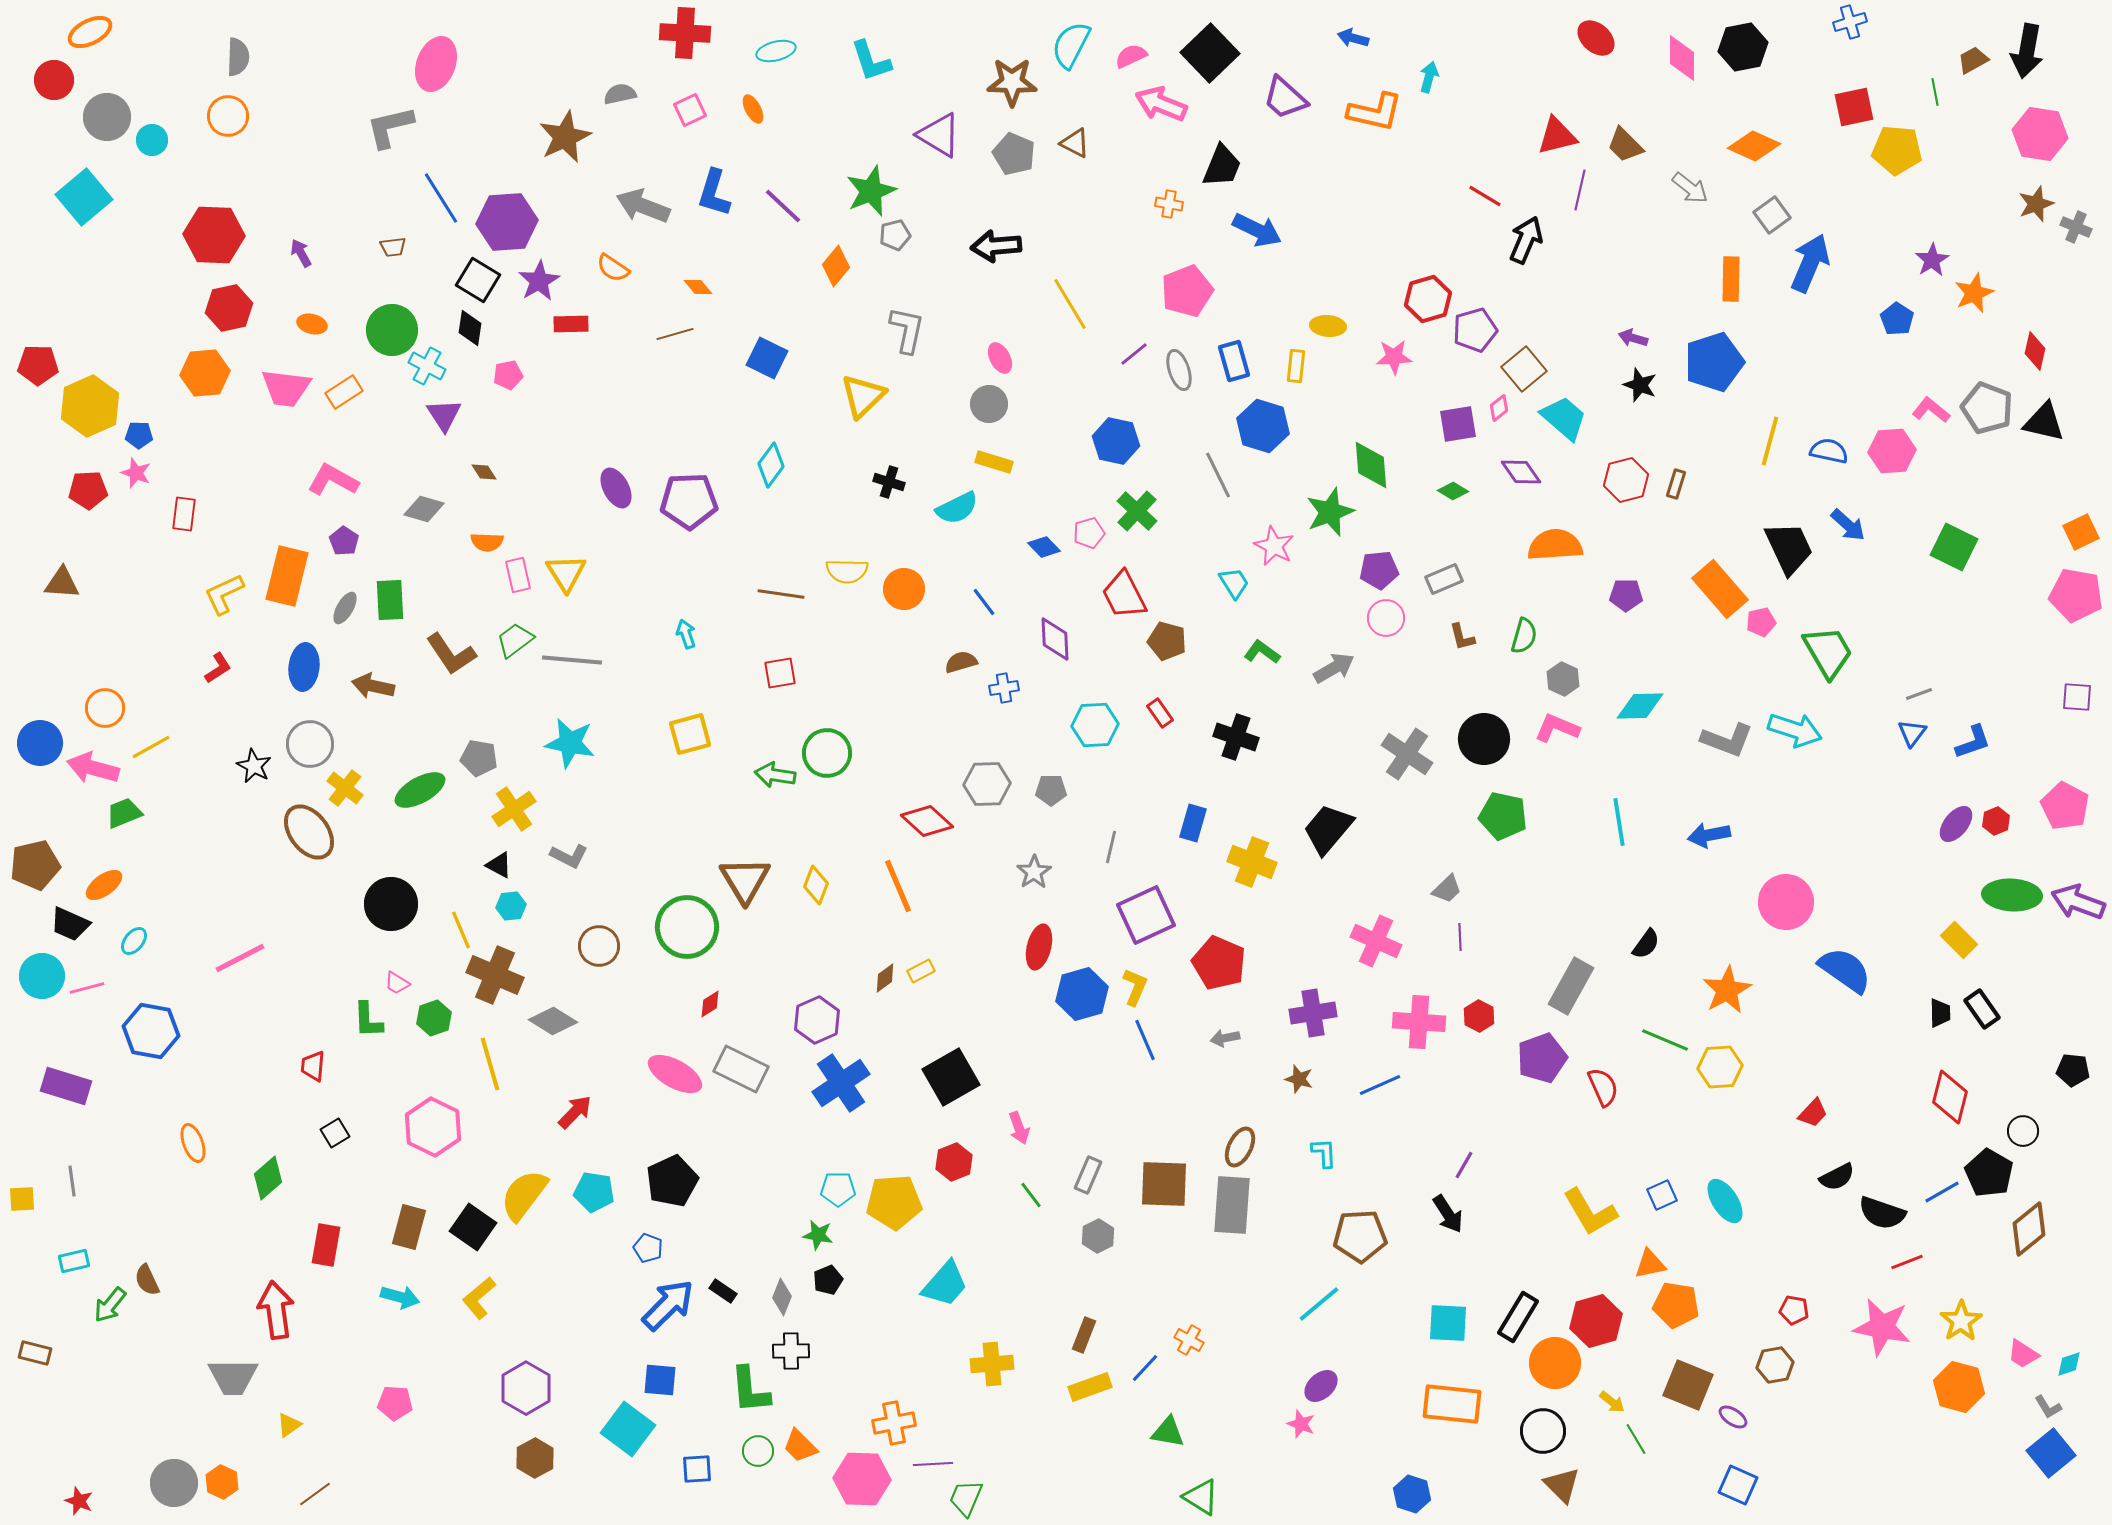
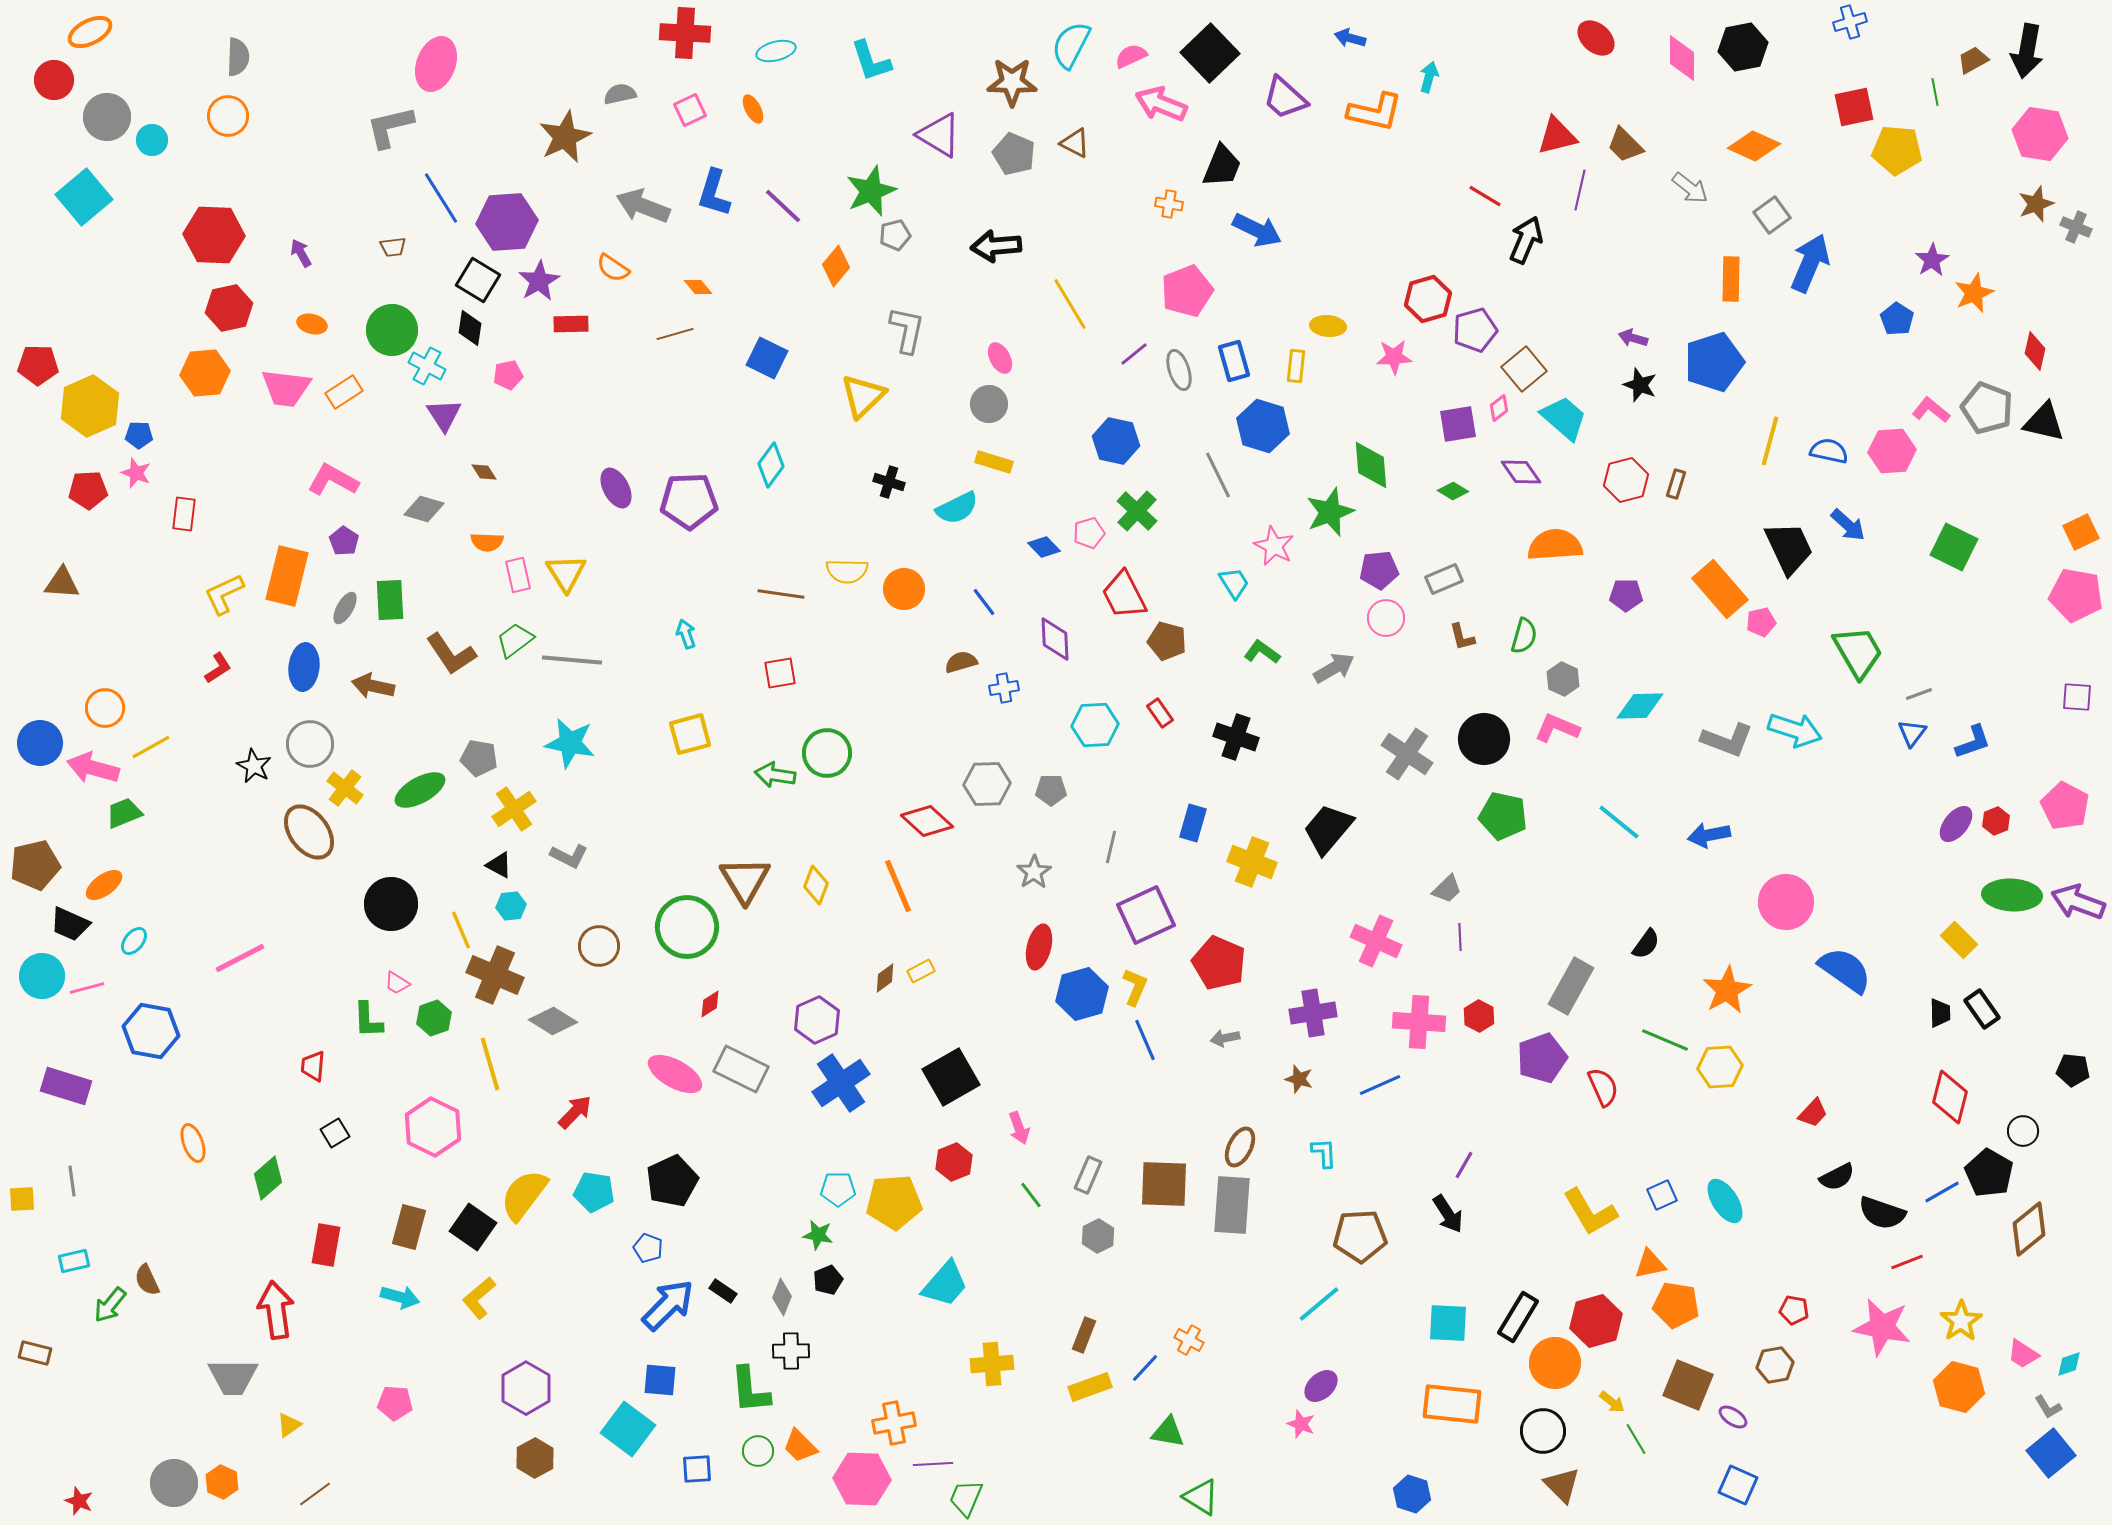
blue arrow at (1353, 38): moved 3 px left
green trapezoid at (1828, 652): moved 30 px right
cyan line at (1619, 822): rotated 42 degrees counterclockwise
